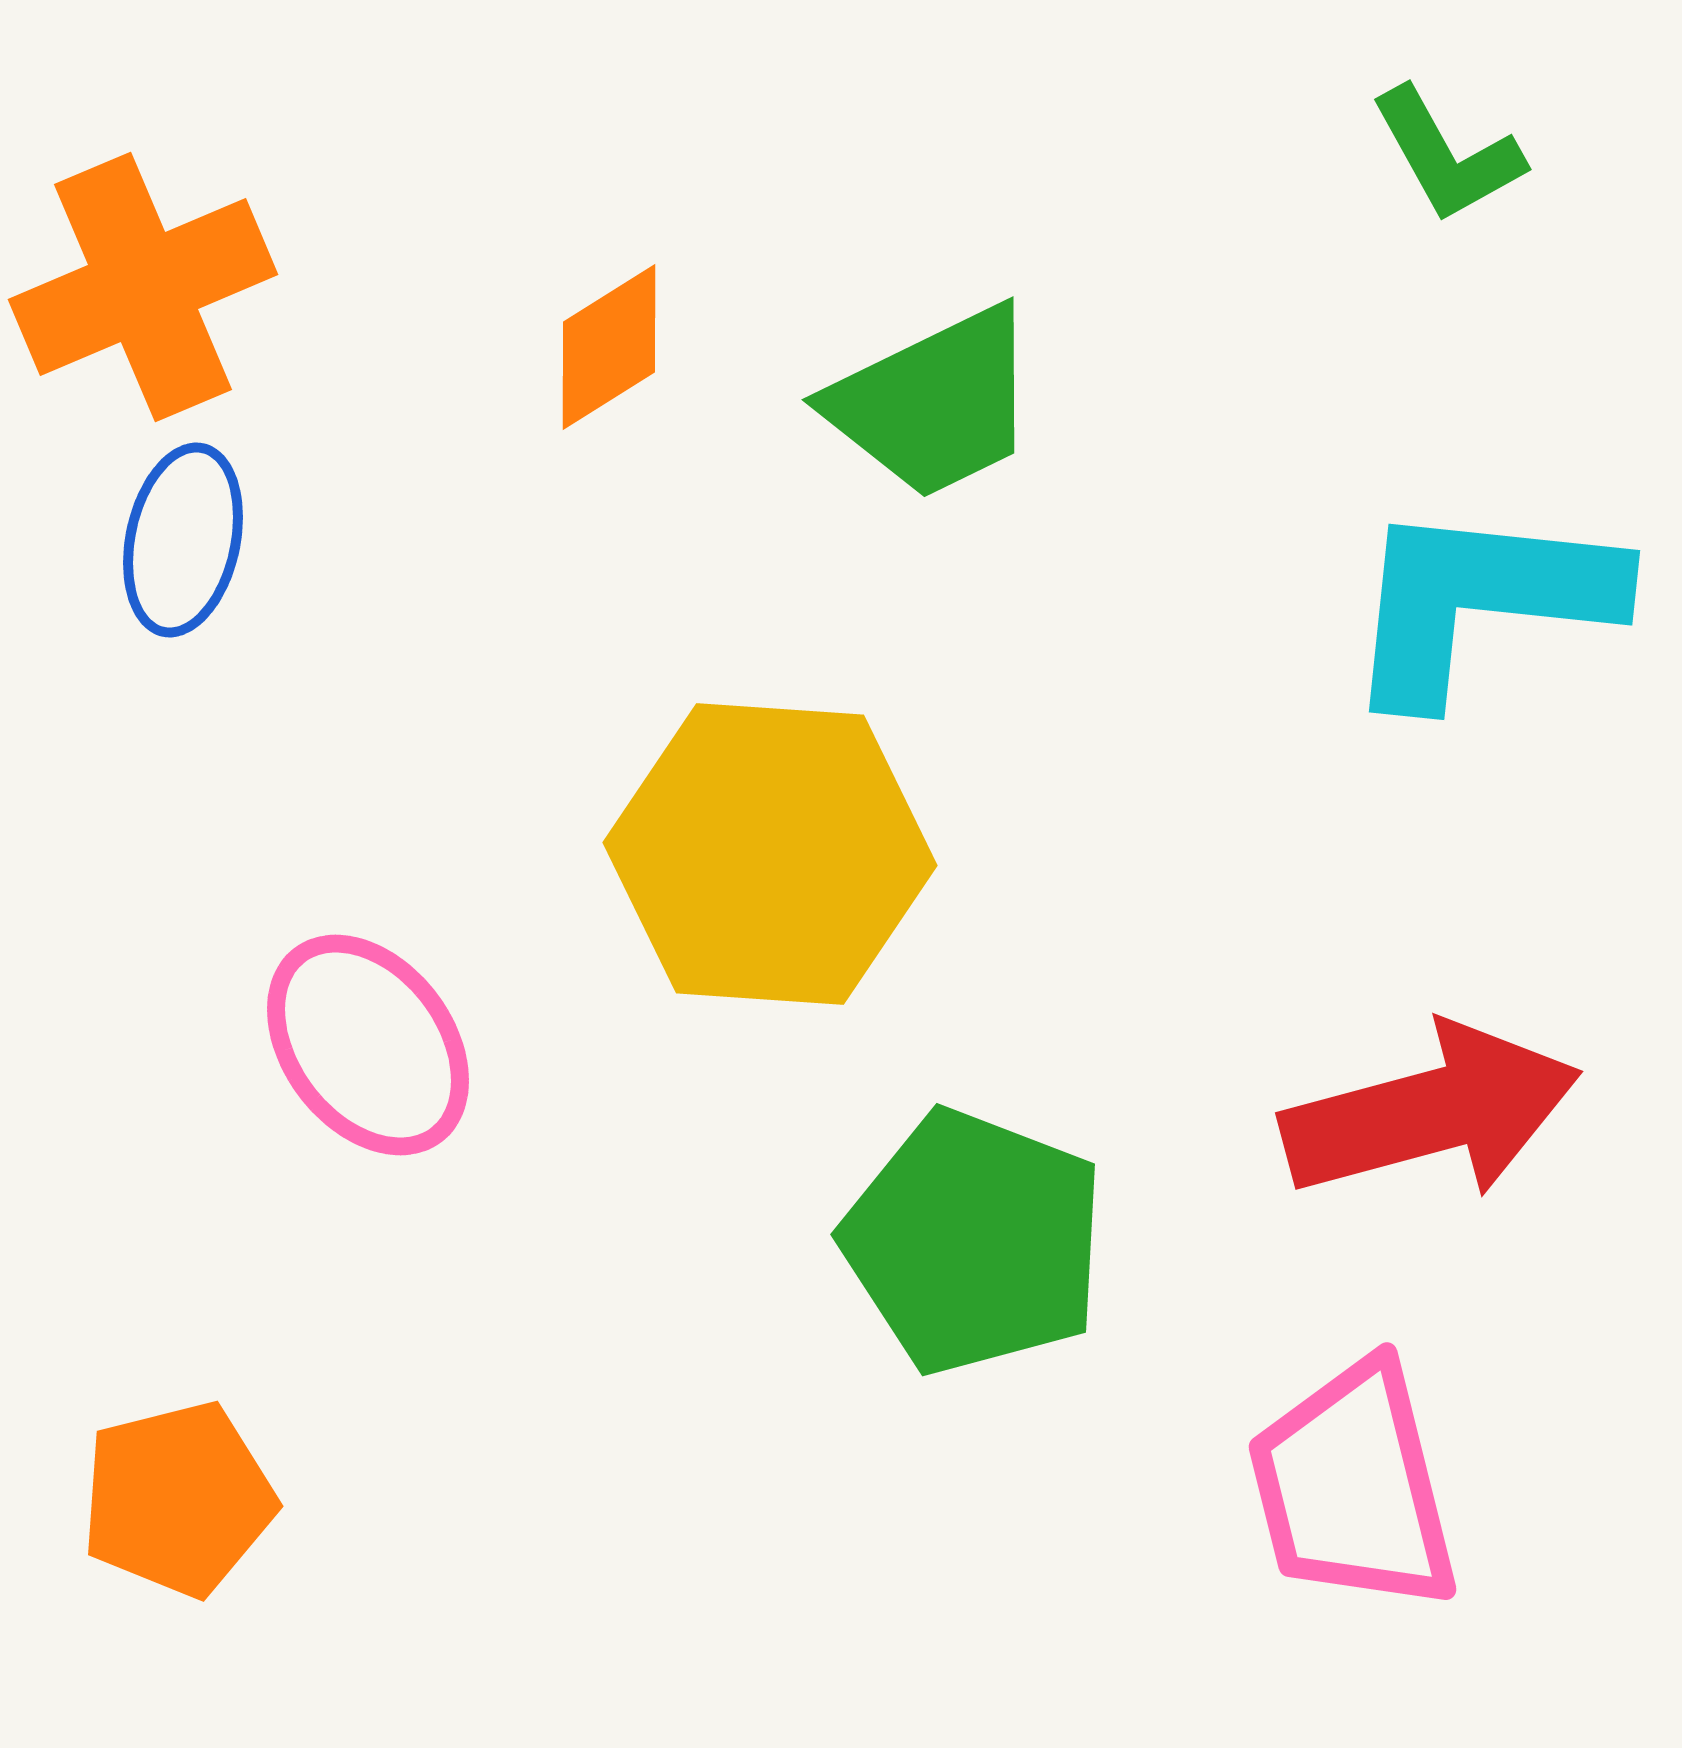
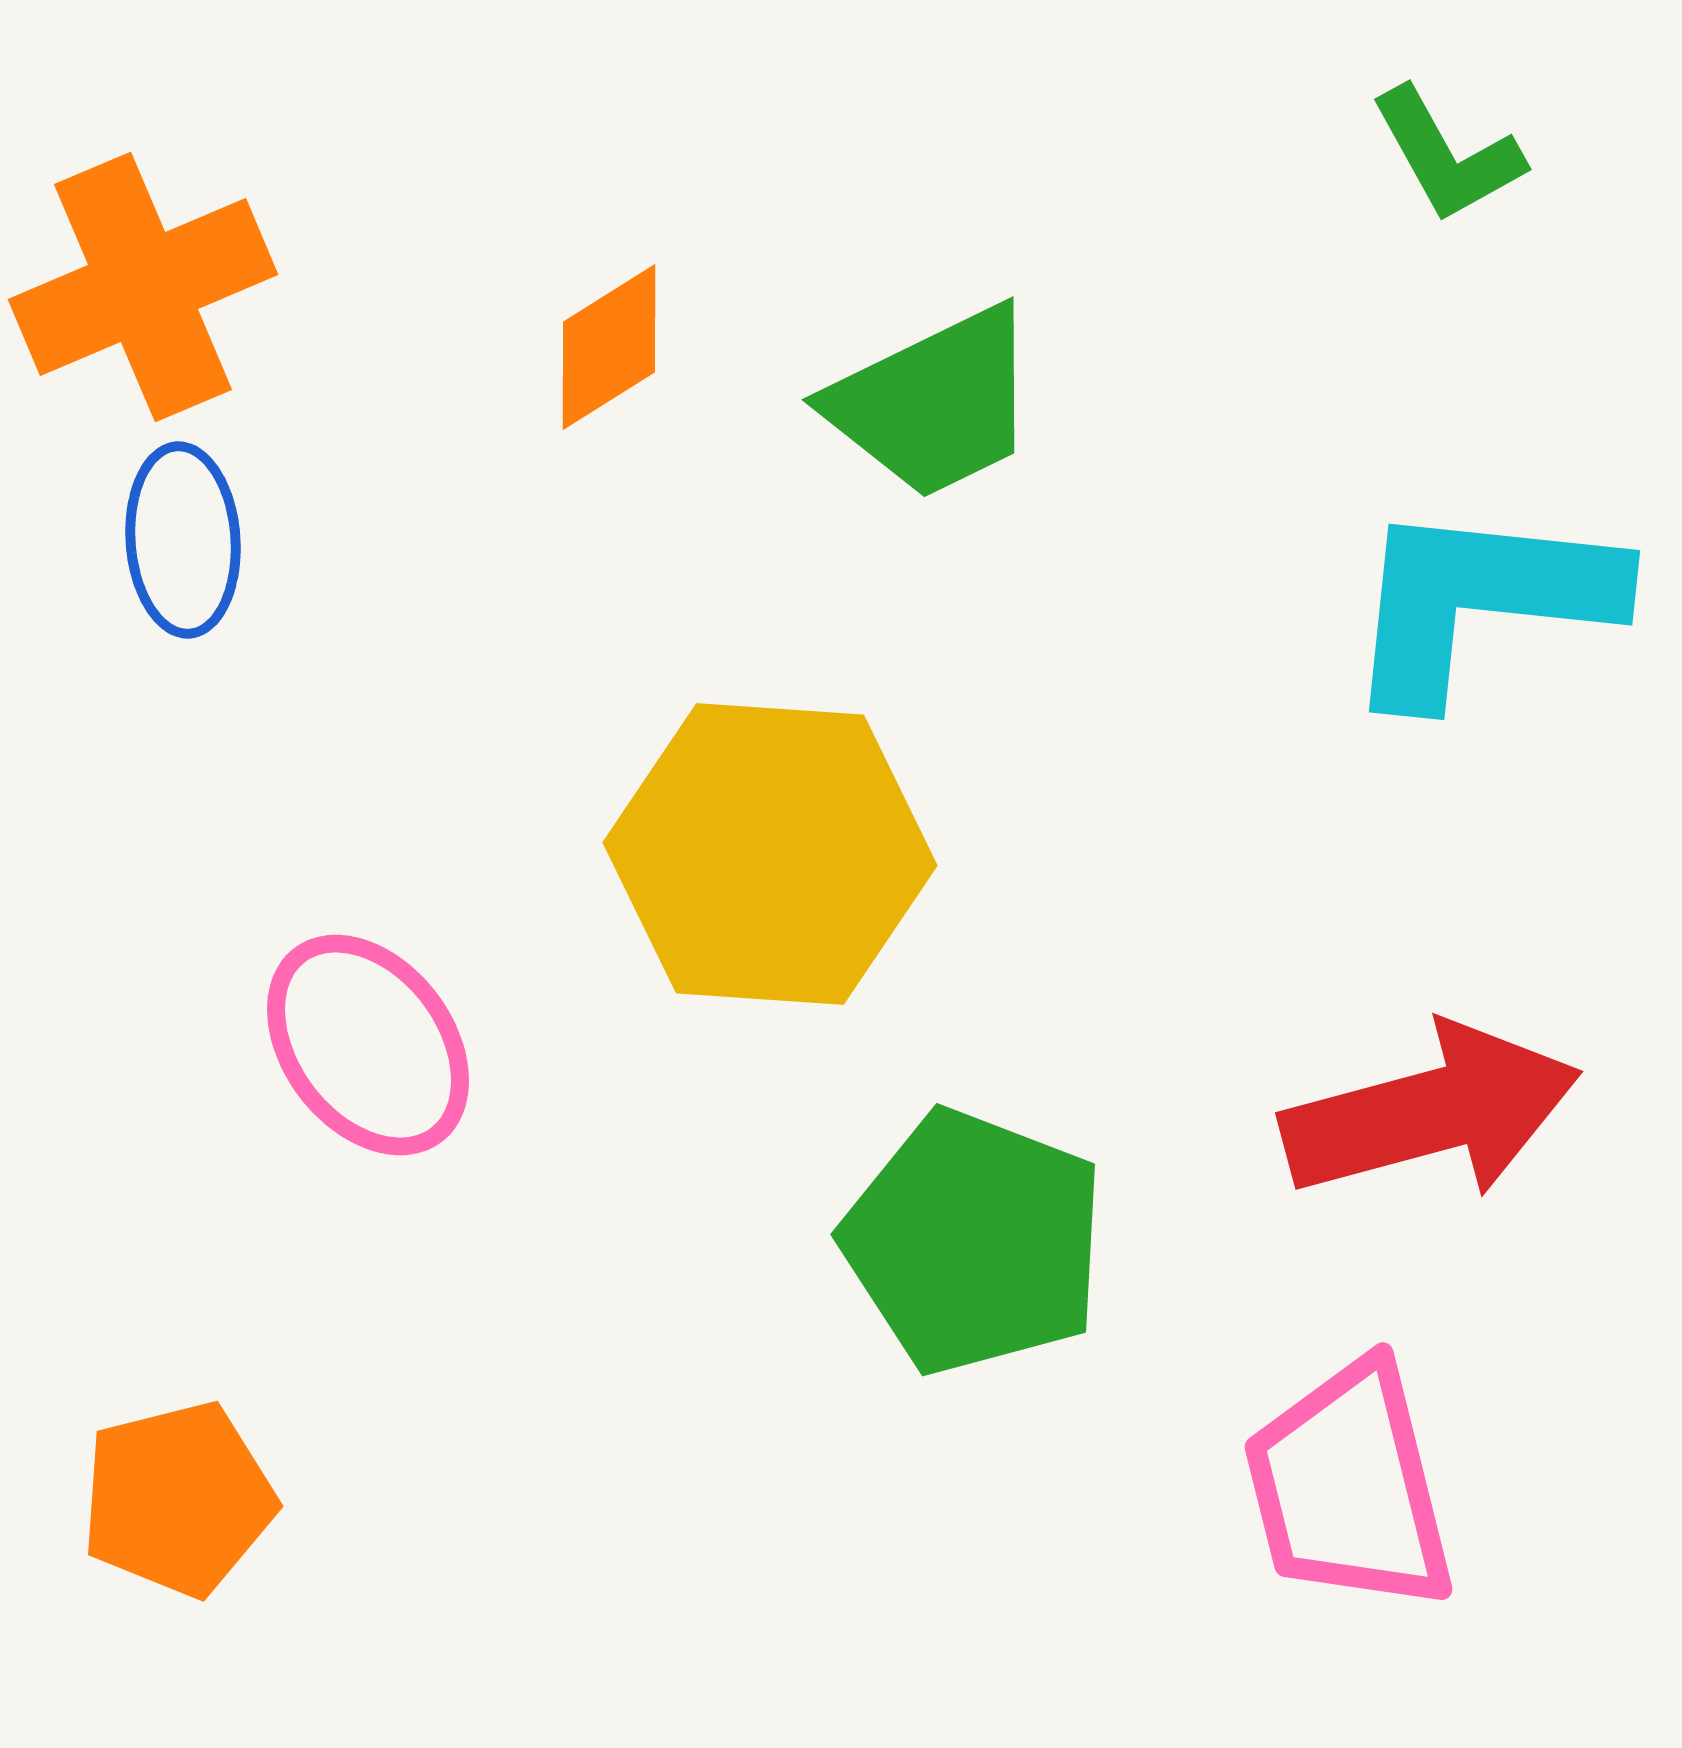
blue ellipse: rotated 16 degrees counterclockwise
pink trapezoid: moved 4 px left
